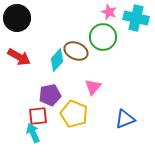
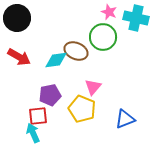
cyan diamond: moved 1 px left; rotated 40 degrees clockwise
yellow pentagon: moved 8 px right, 5 px up
